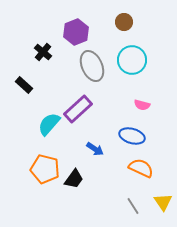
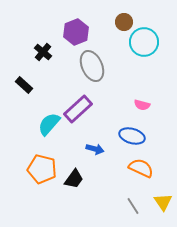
cyan circle: moved 12 px right, 18 px up
blue arrow: rotated 18 degrees counterclockwise
orange pentagon: moved 3 px left
